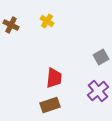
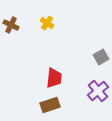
yellow cross: moved 2 px down
